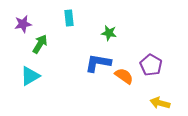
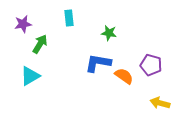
purple pentagon: rotated 15 degrees counterclockwise
